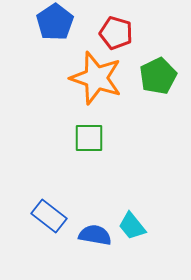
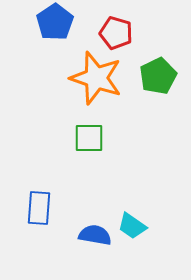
blue rectangle: moved 10 px left, 8 px up; rotated 56 degrees clockwise
cyan trapezoid: rotated 16 degrees counterclockwise
